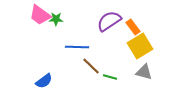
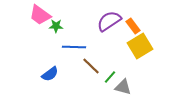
green star: moved 7 px down
orange rectangle: moved 1 px up
blue line: moved 3 px left
gray triangle: moved 21 px left, 15 px down
green line: rotated 64 degrees counterclockwise
blue semicircle: moved 6 px right, 7 px up
